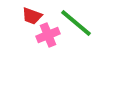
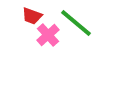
pink cross: rotated 20 degrees counterclockwise
